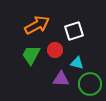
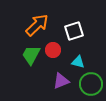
orange arrow: rotated 15 degrees counterclockwise
red circle: moved 2 px left
cyan triangle: moved 1 px right, 1 px up
purple triangle: moved 2 px down; rotated 24 degrees counterclockwise
green circle: moved 1 px right
